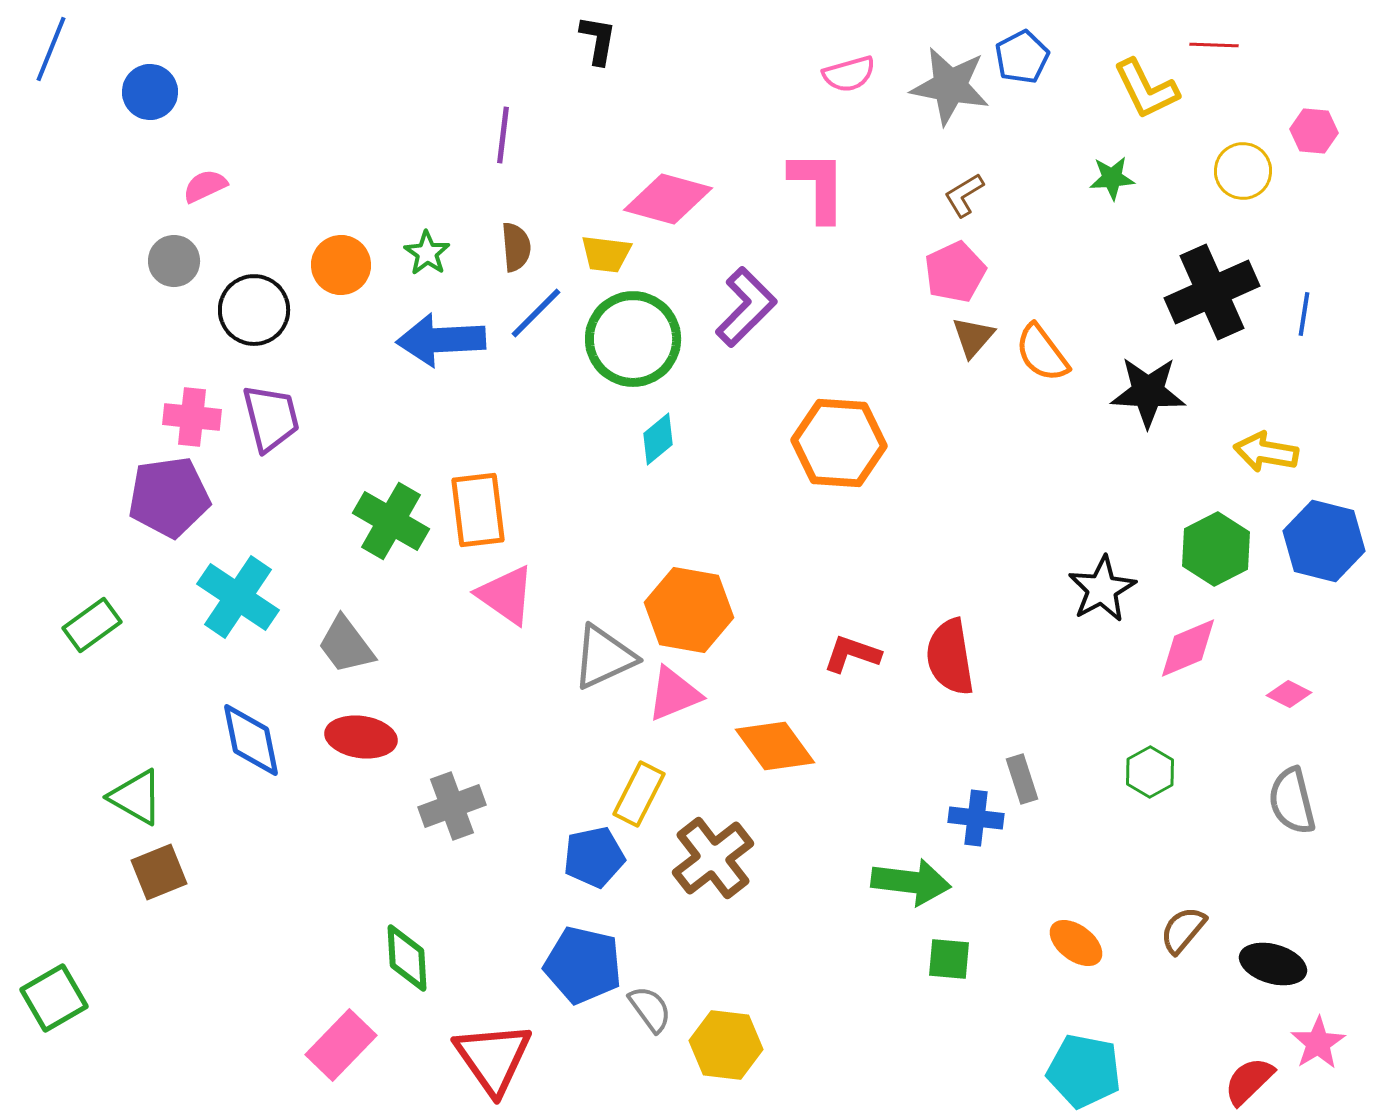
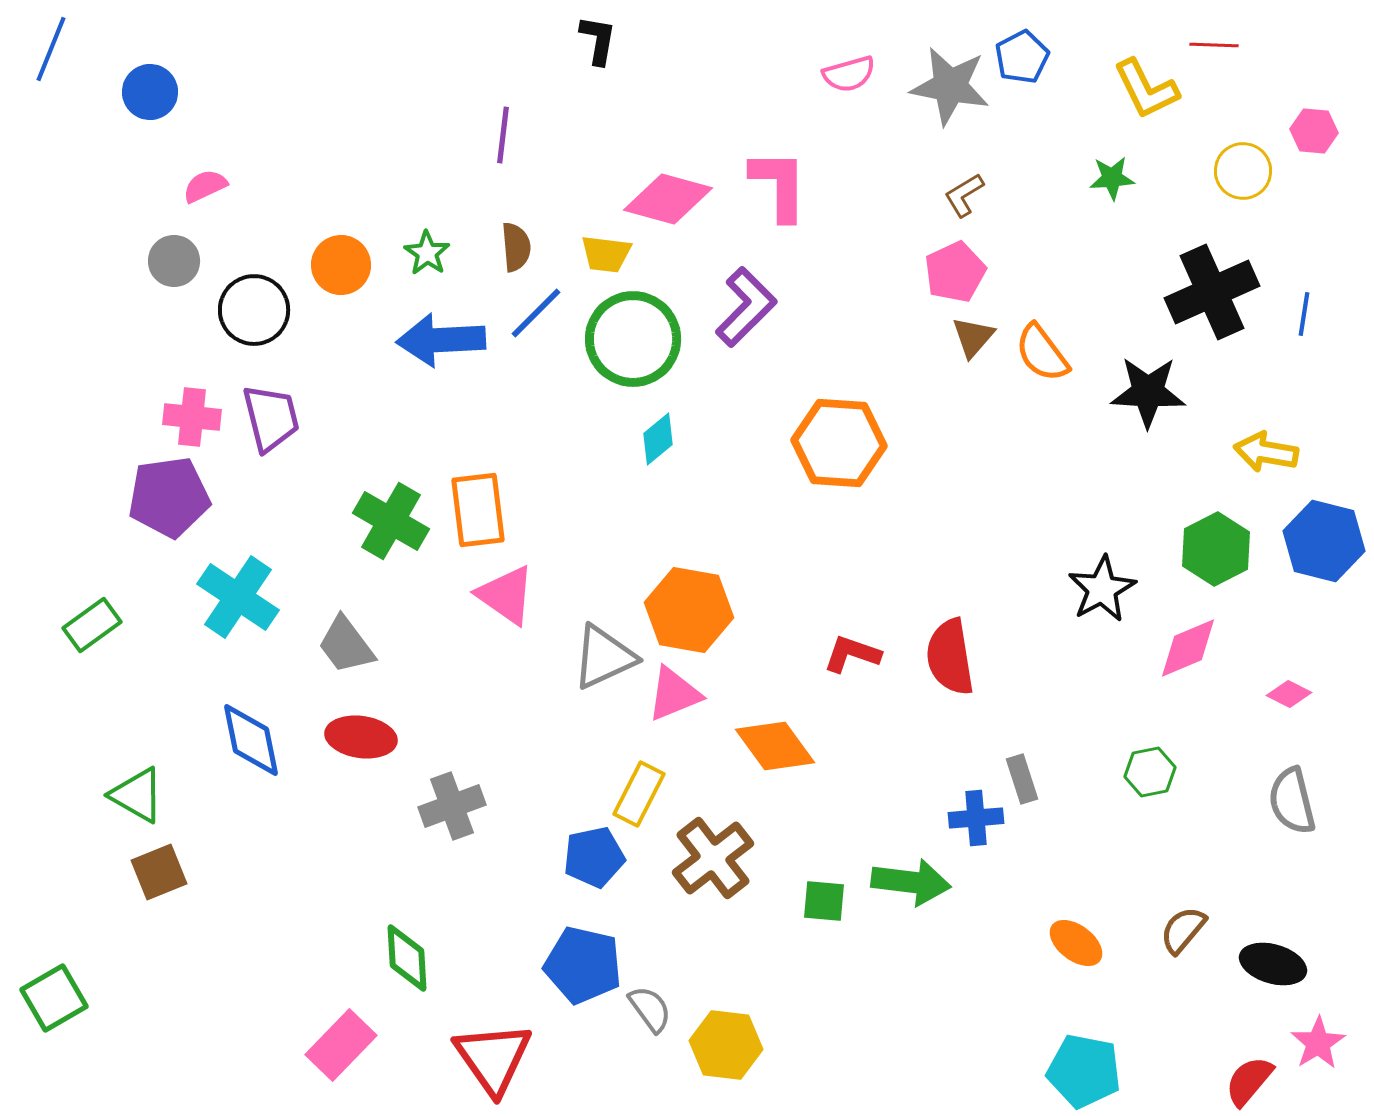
pink L-shape at (818, 186): moved 39 px left, 1 px up
green hexagon at (1150, 772): rotated 18 degrees clockwise
green triangle at (136, 797): moved 1 px right, 2 px up
blue cross at (976, 818): rotated 12 degrees counterclockwise
green square at (949, 959): moved 125 px left, 58 px up
red semicircle at (1249, 1081): rotated 6 degrees counterclockwise
